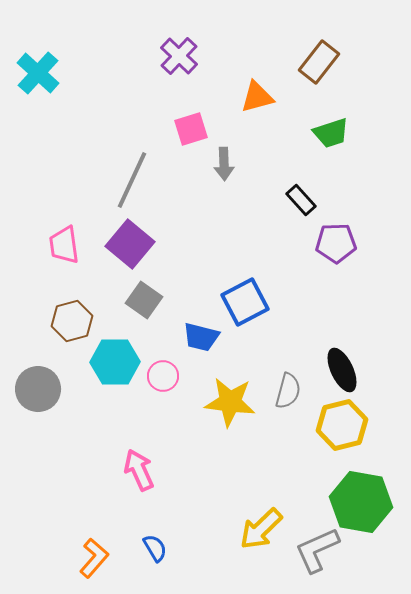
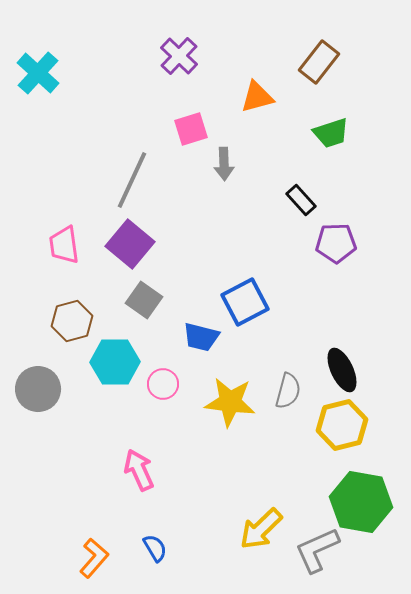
pink circle: moved 8 px down
